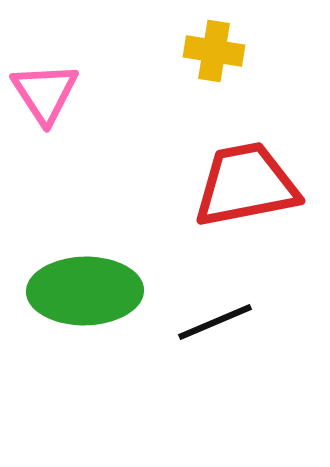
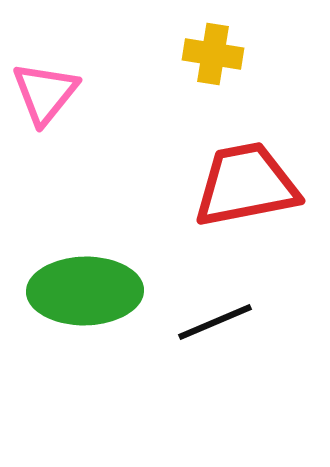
yellow cross: moved 1 px left, 3 px down
pink triangle: rotated 12 degrees clockwise
